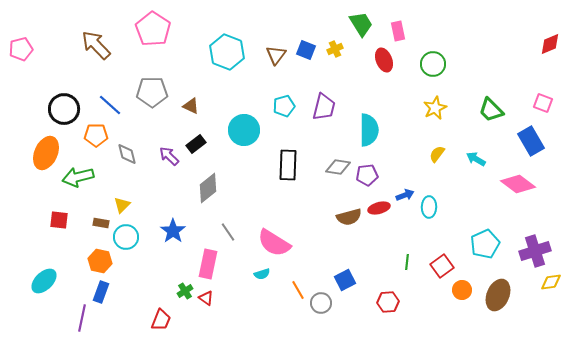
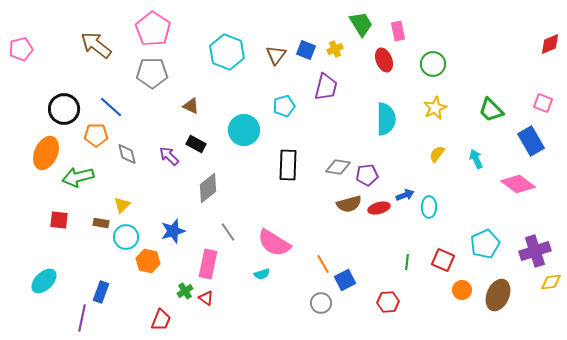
brown arrow at (96, 45): rotated 8 degrees counterclockwise
gray pentagon at (152, 92): moved 19 px up
blue line at (110, 105): moved 1 px right, 2 px down
purple trapezoid at (324, 107): moved 2 px right, 20 px up
cyan semicircle at (369, 130): moved 17 px right, 11 px up
black rectangle at (196, 144): rotated 66 degrees clockwise
cyan arrow at (476, 159): rotated 36 degrees clockwise
brown semicircle at (349, 217): moved 13 px up
blue star at (173, 231): rotated 20 degrees clockwise
orange hexagon at (100, 261): moved 48 px right
red square at (442, 266): moved 1 px right, 6 px up; rotated 30 degrees counterclockwise
orange line at (298, 290): moved 25 px right, 26 px up
